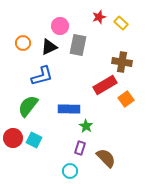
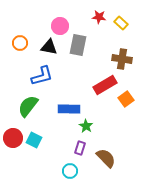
red star: rotated 24 degrees clockwise
orange circle: moved 3 px left
black triangle: rotated 36 degrees clockwise
brown cross: moved 3 px up
